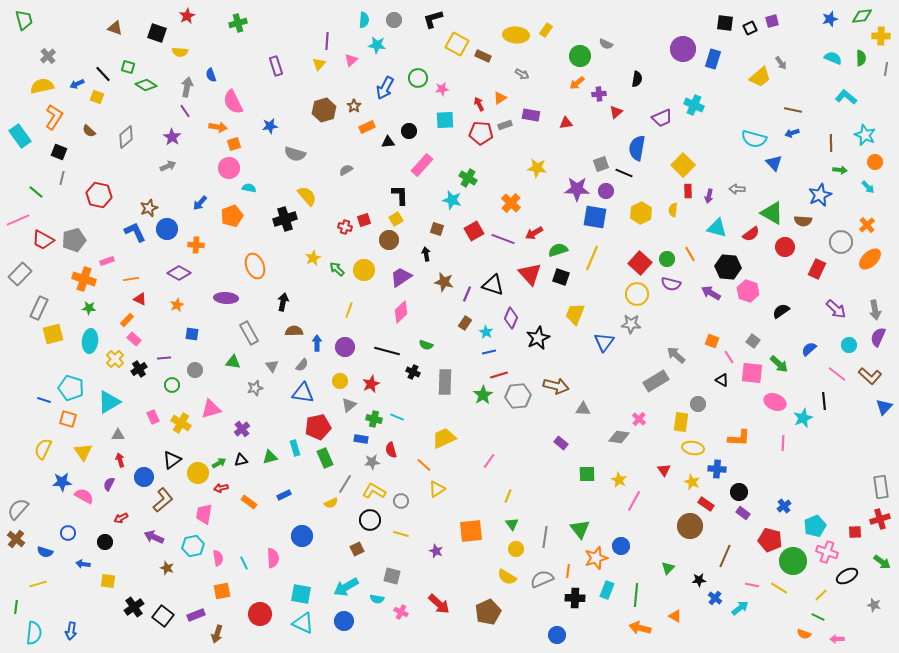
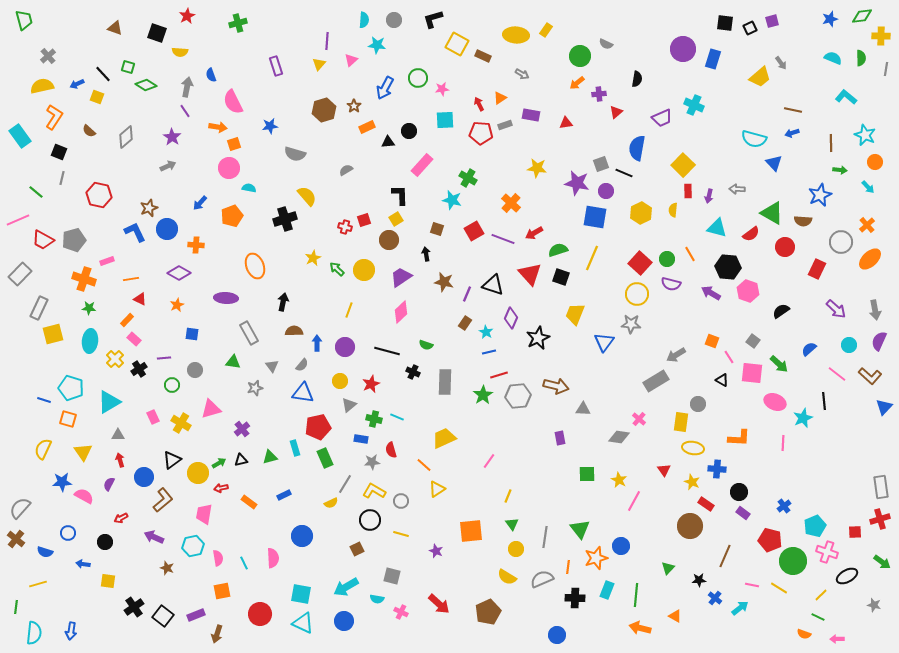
purple star at (577, 189): moved 6 px up; rotated 10 degrees clockwise
purple semicircle at (878, 337): moved 1 px right, 4 px down
gray arrow at (676, 355): rotated 72 degrees counterclockwise
purple rectangle at (561, 443): moved 1 px left, 5 px up; rotated 40 degrees clockwise
gray semicircle at (18, 509): moved 2 px right, 1 px up
orange line at (568, 571): moved 4 px up
